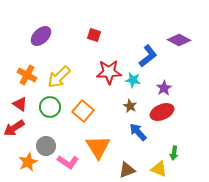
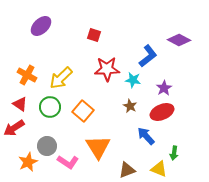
purple ellipse: moved 10 px up
red star: moved 2 px left, 3 px up
yellow arrow: moved 2 px right, 1 px down
blue arrow: moved 8 px right, 4 px down
gray circle: moved 1 px right
